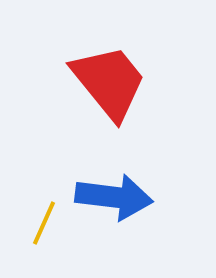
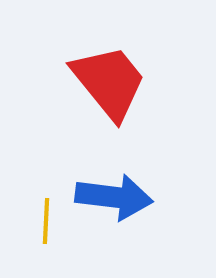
yellow line: moved 2 px right, 2 px up; rotated 21 degrees counterclockwise
